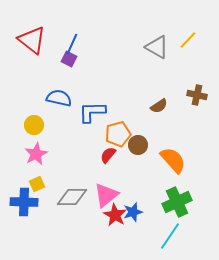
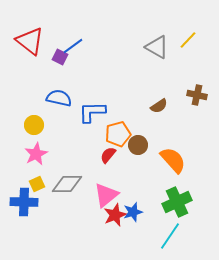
red triangle: moved 2 px left, 1 px down
blue line: moved 1 px right, 2 px down; rotated 30 degrees clockwise
purple square: moved 9 px left, 2 px up
gray diamond: moved 5 px left, 13 px up
red star: rotated 20 degrees clockwise
